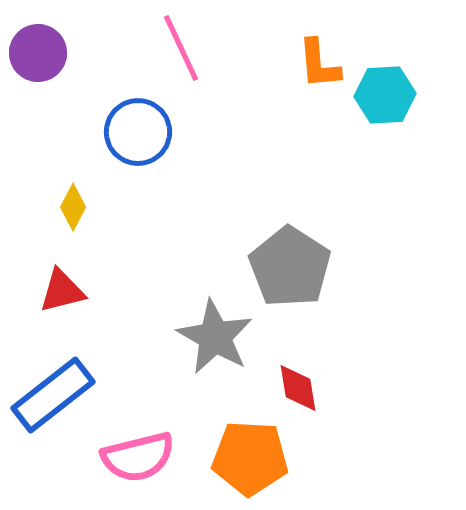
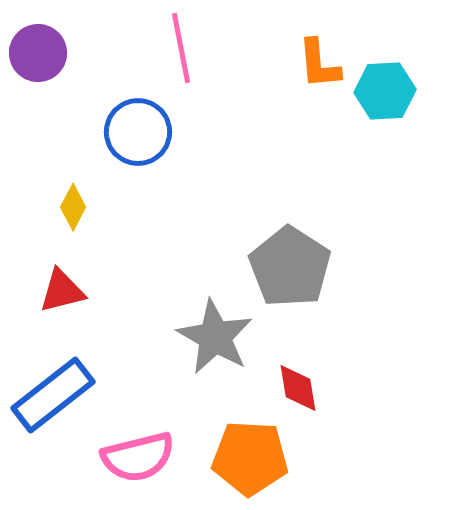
pink line: rotated 14 degrees clockwise
cyan hexagon: moved 4 px up
